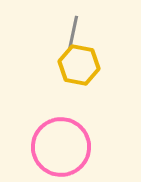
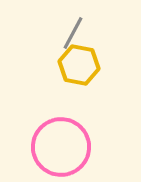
gray line: rotated 16 degrees clockwise
